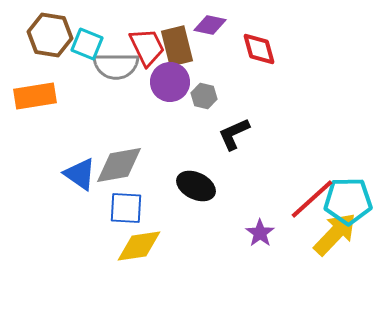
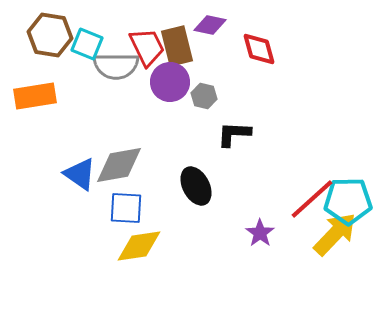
black L-shape: rotated 27 degrees clockwise
black ellipse: rotated 36 degrees clockwise
